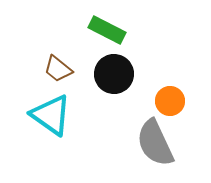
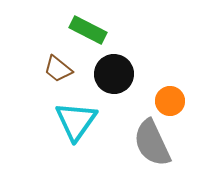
green rectangle: moved 19 px left
cyan triangle: moved 25 px right, 6 px down; rotated 30 degrees clockwise
gray semicircle: moved 3 px left
